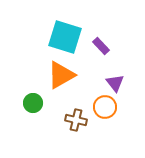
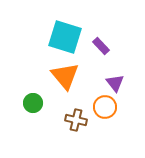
orange triangle: moved 4 px right, 1 px down; rotated 40 degrees counterclockwise
